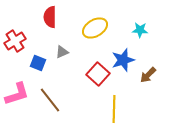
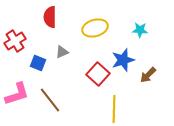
yellow ellipse: rotated 15 degrees clockwise
